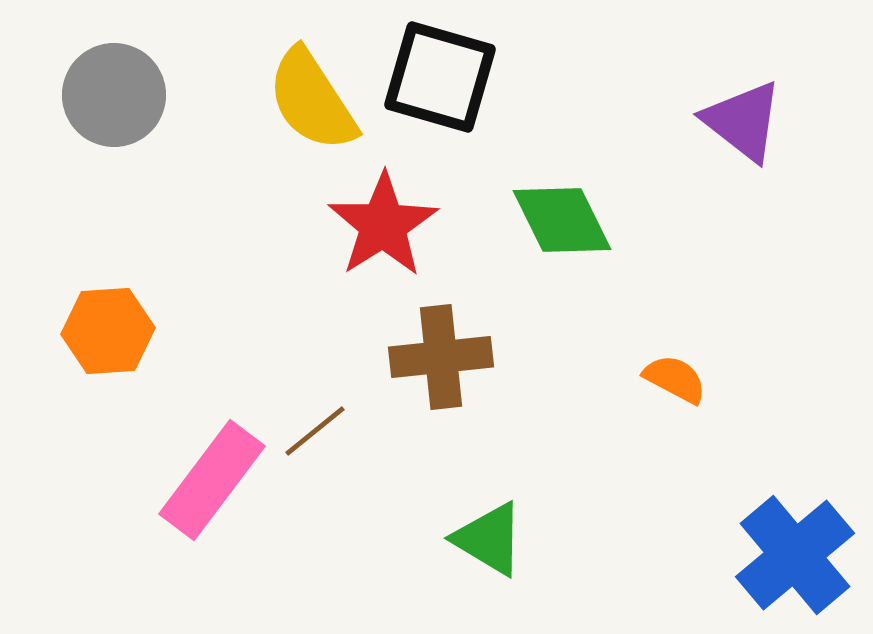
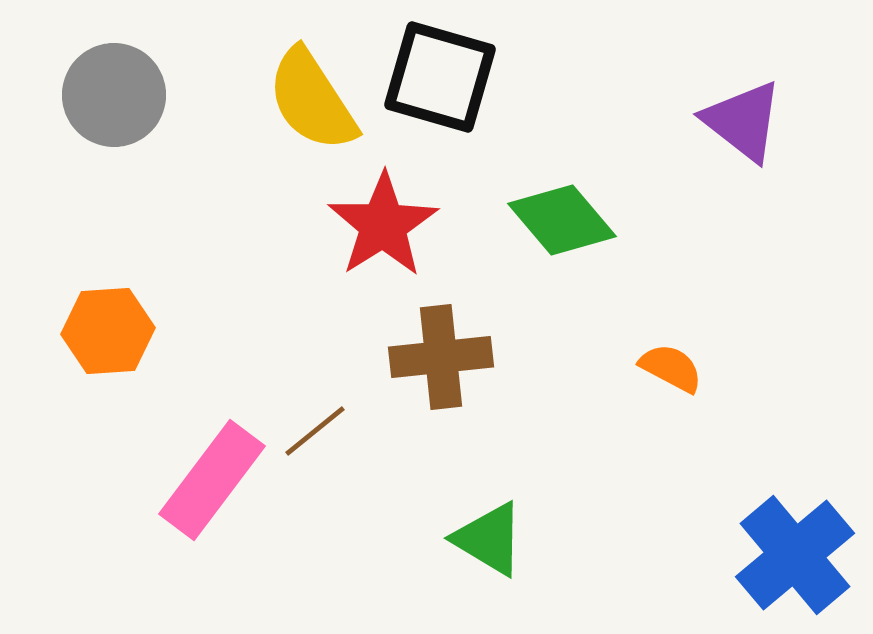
green diamond: rotated 14 degrees counterclockwise
orange semicircle: moved 4 px left, 11 px up
